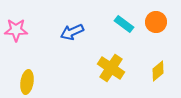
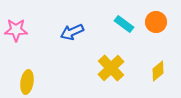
yellow cross: rotated 12 degrees clockwise
